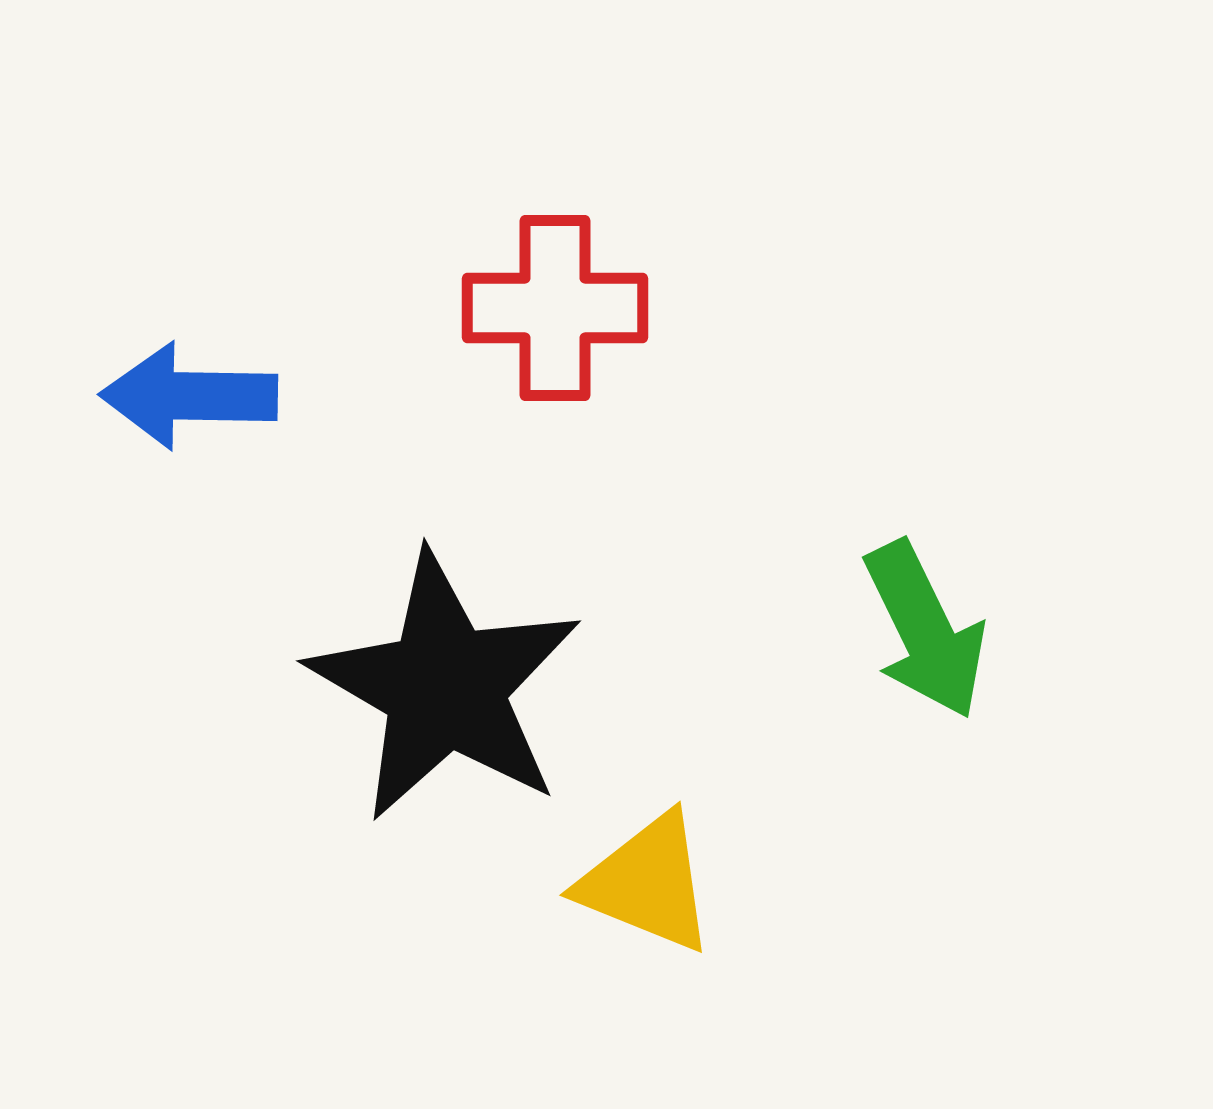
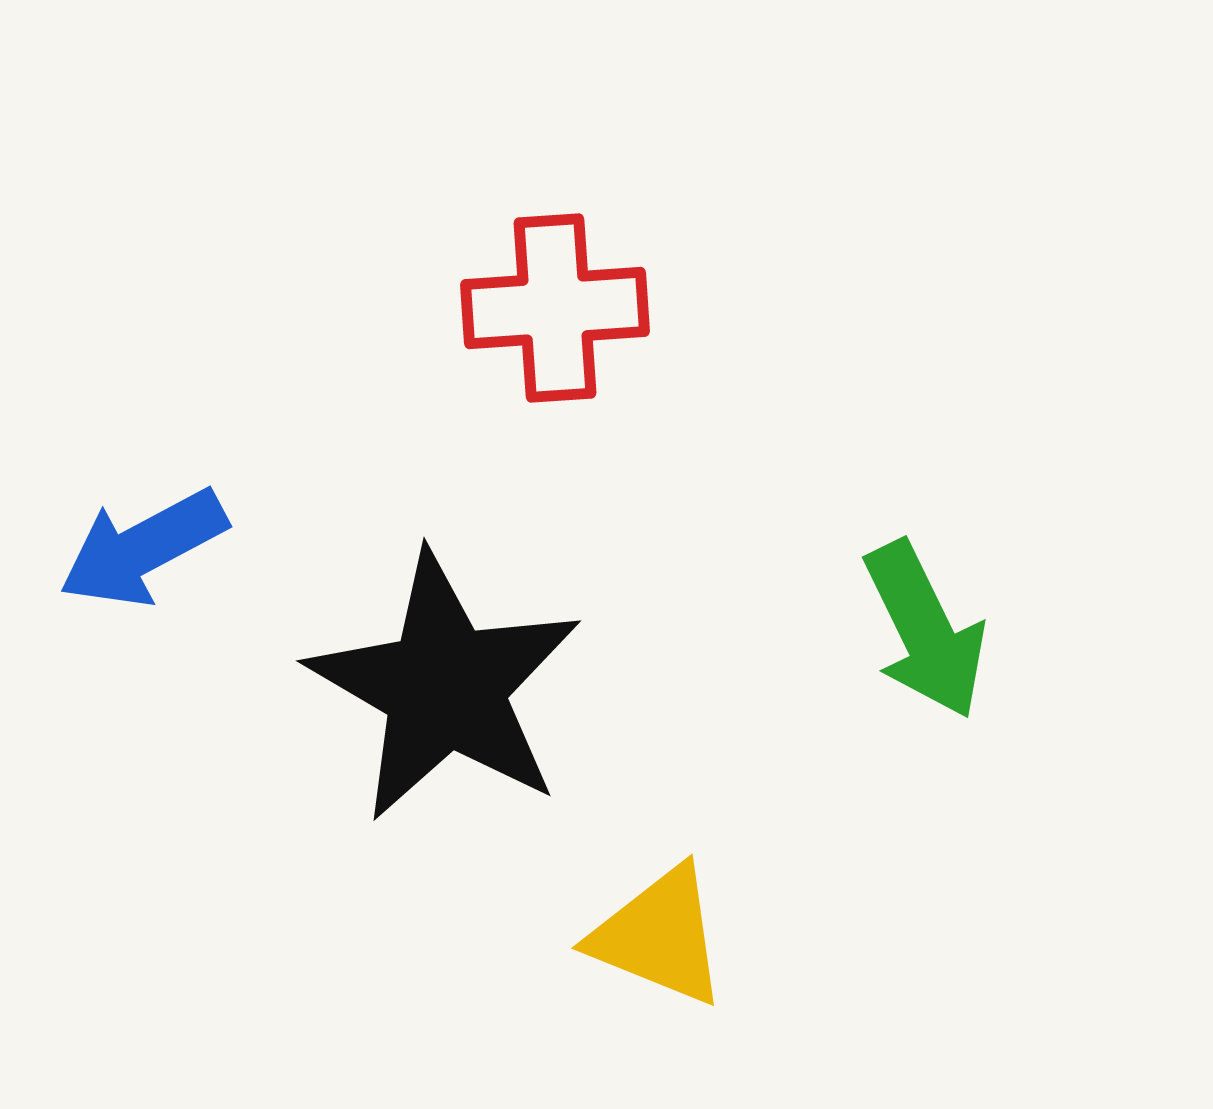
red cross: rotated 4 degrees counterclockwise
blue arrow: moved 46 px left, 152 px down; rotated 29 degrees counterclockwise
yellow triangle: moved 12 px right, 53 px down
